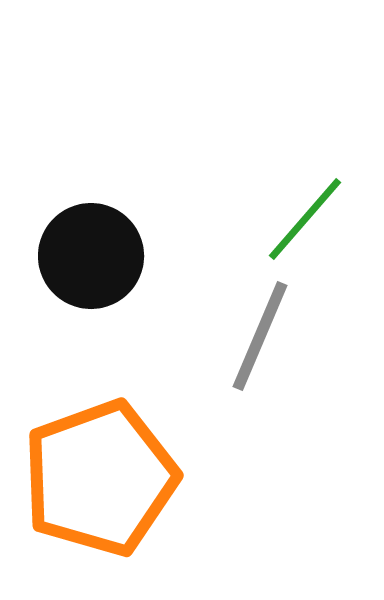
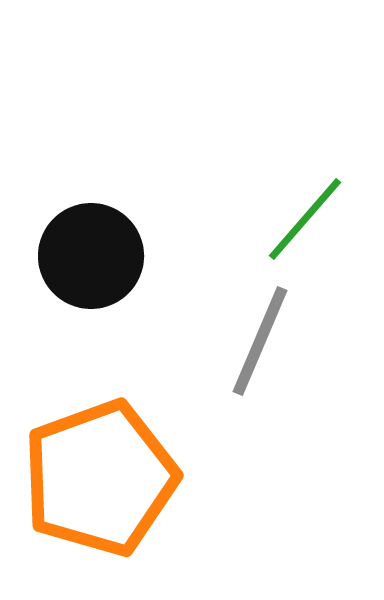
gray line: moved 5 px down
